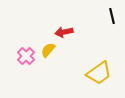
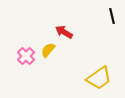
red arrow: rotated 42 degrees clockwise
yellow trapezoid: moved 5 px down
